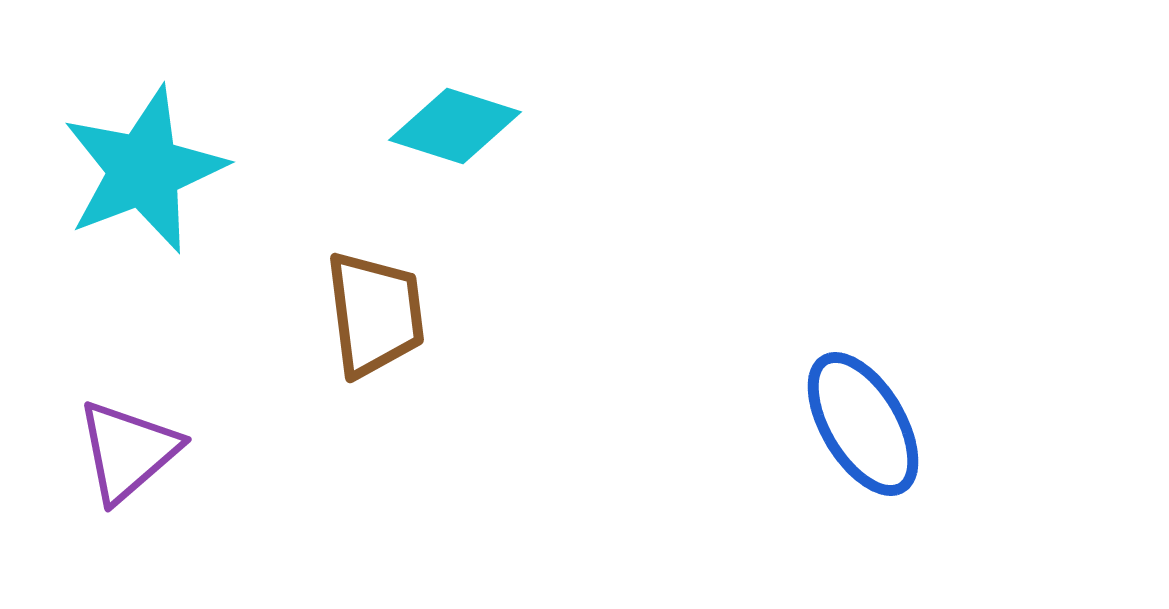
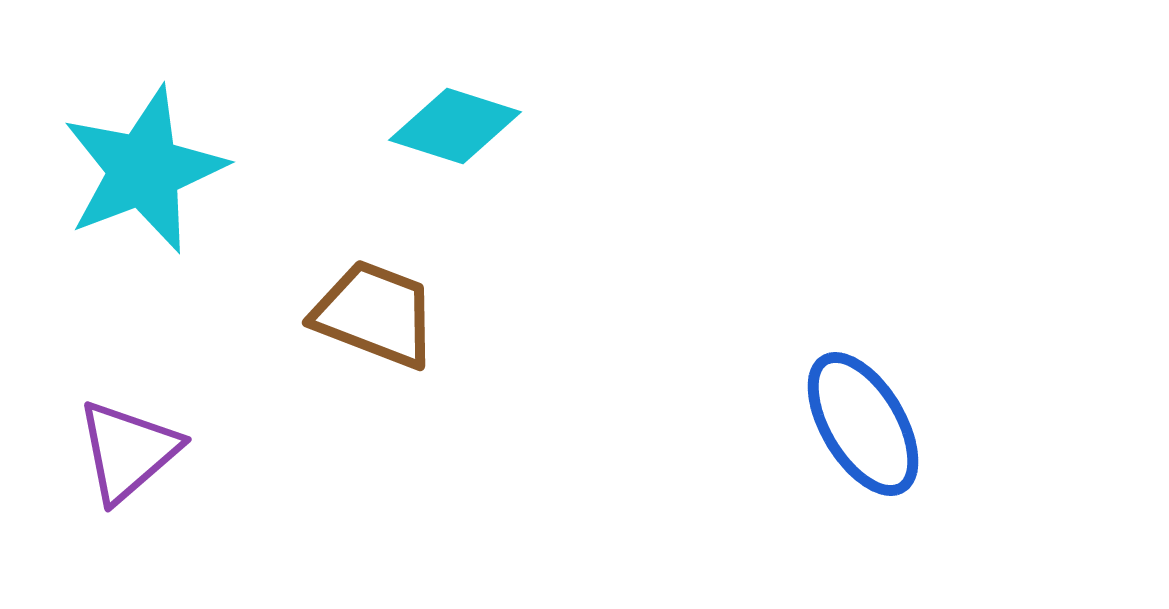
brown trapezoid: rotated 62 degrees counterclockwise
